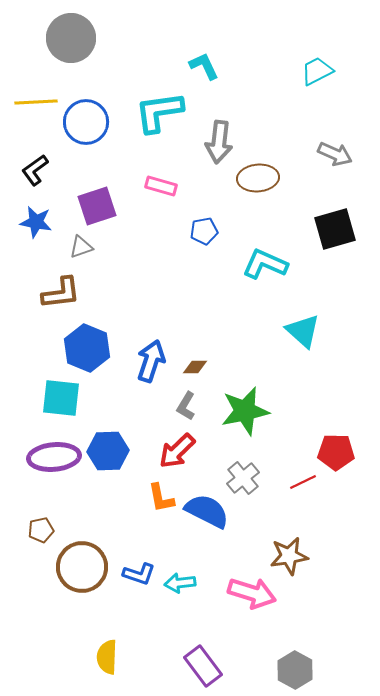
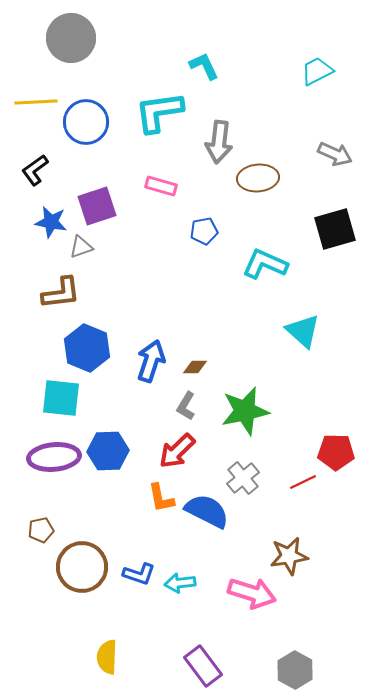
blue star at (36, 222): moved 15 px right
